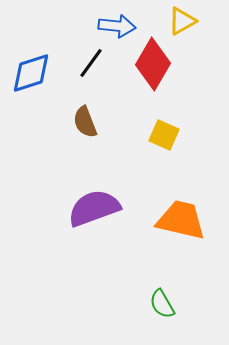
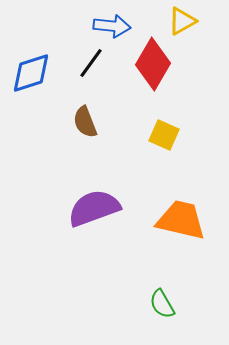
blue arrow: moved 5 px left
